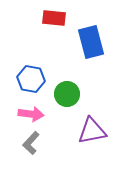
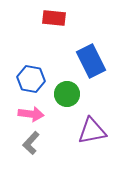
blue rectangle: moved 19 px down; rotated 12 degrees counterclockwise
